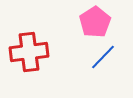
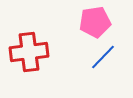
pink pentagon: rotated 24 degrees clockwise
